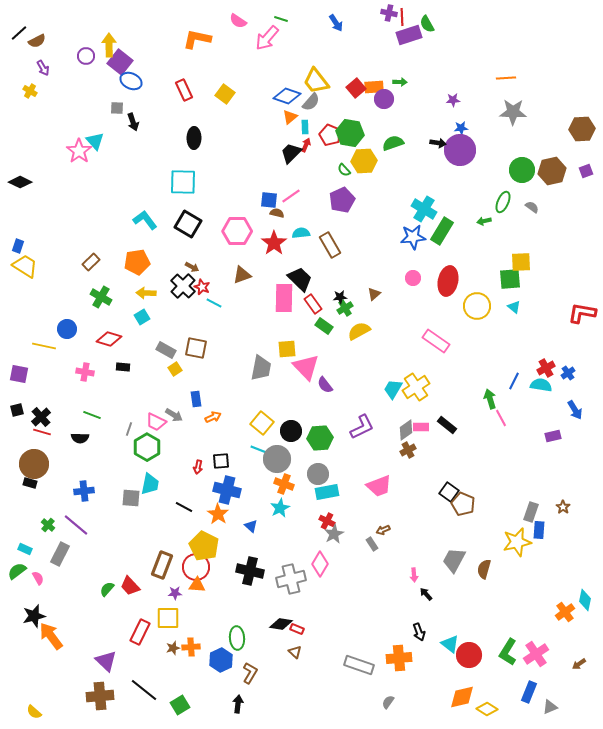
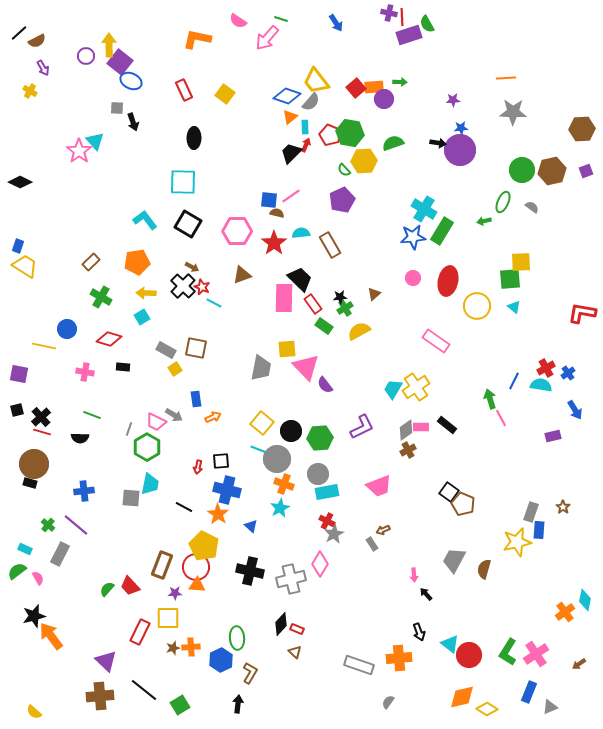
black diamond at (281, 624): rotated 55 degrees counterclockwise
